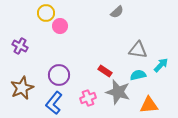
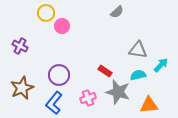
pink circle: moved 2 px right
